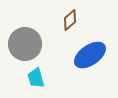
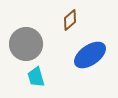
gray circle: moved 1 px right
cyan trapezoid: moved 1 px up
